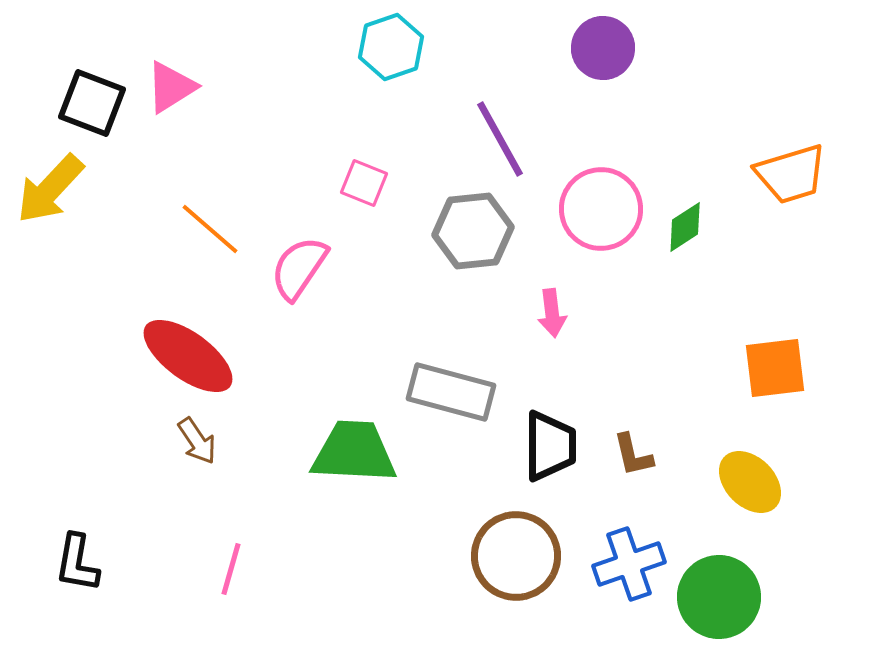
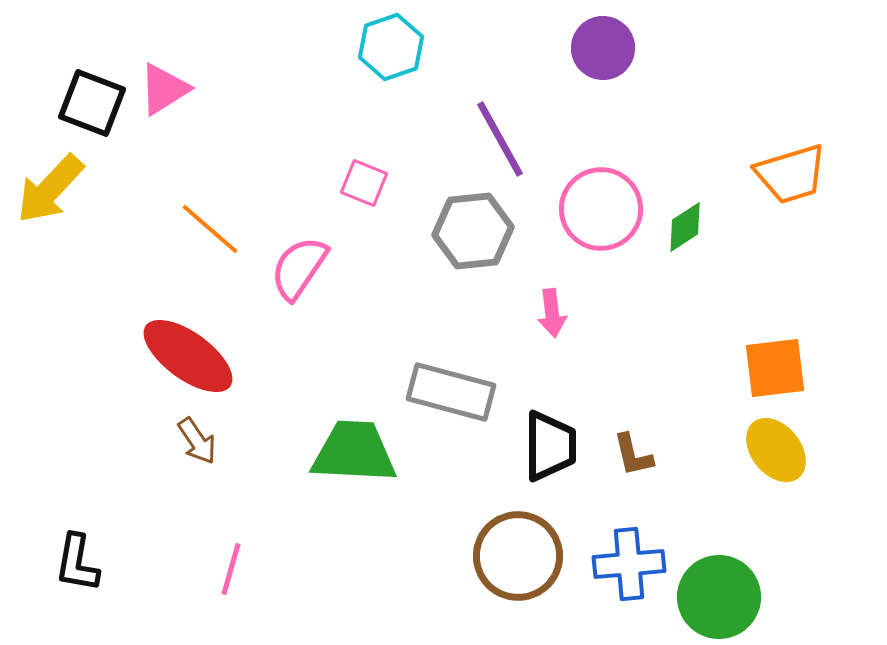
pink triangle: moved 7 px left, 2 px down
yellow ellipse: moved 26 px right, 32 px up; rotated 6 degrees clockwise
brown circle: moved 2 px right
blue cross: rotated 14 degrees clockwise
